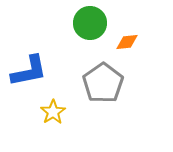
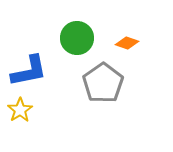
green circle: moved 13 px left, 15 px down
orange diamond: moved 1 px down; rotated 25 degrees clockwise
yellow star: moved 33 px left, 2 px up
